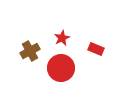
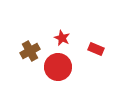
red star: rotated 21 degrees counterclockwise
red circle: moved 3 px left, 1 px up
